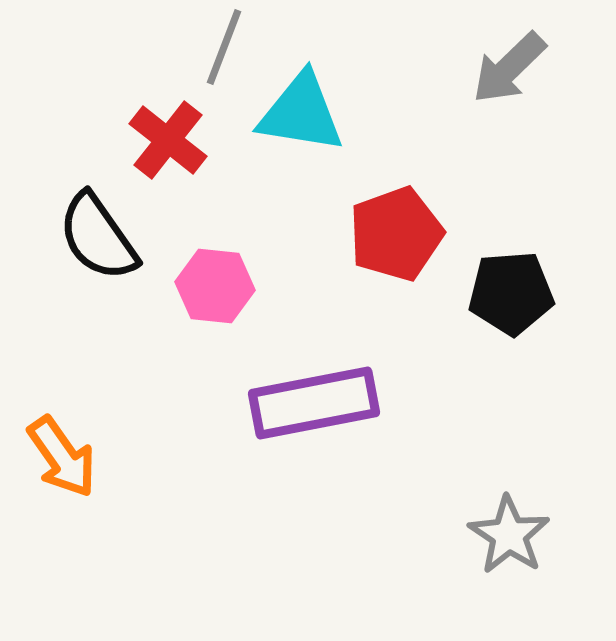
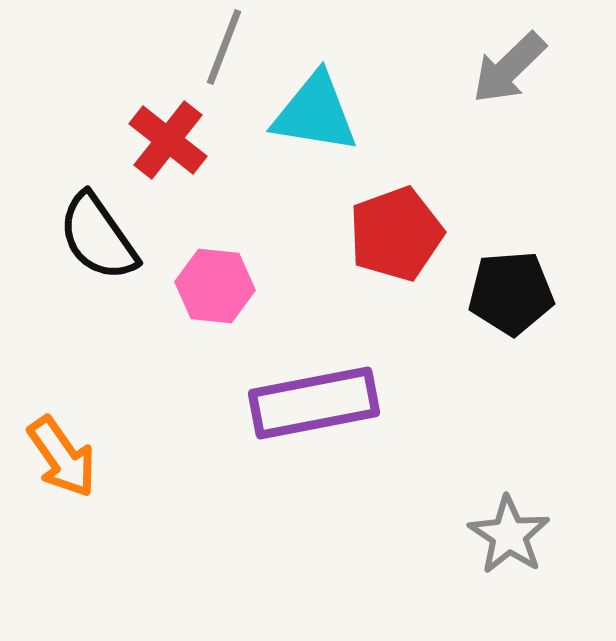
cyan triangle: moved 14 px right
